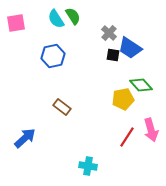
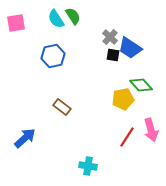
gray cross: moved 1 px right, 4 px down
